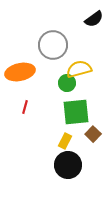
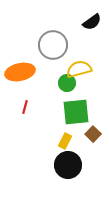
black semicircle: moved 2 px left, 3 px down
